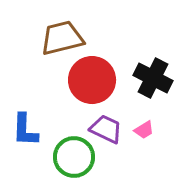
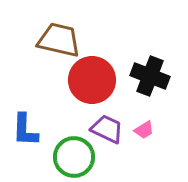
brown trapezoid: moved 3 px left, 2 px down; rotated 27 degrees clockwise
black cross: moved 3 px left, 2 px up; rotated 6 degrees counterclockwise
purple trapezoid: moved 1 px right
